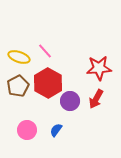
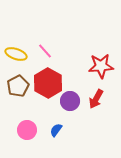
yellow ellipse: moved 3 px left, 3 px up
red star: moved 2 px right, 2 px up
